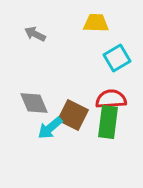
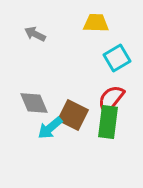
red semicircle: rotated 48 degrees counterclockwise
